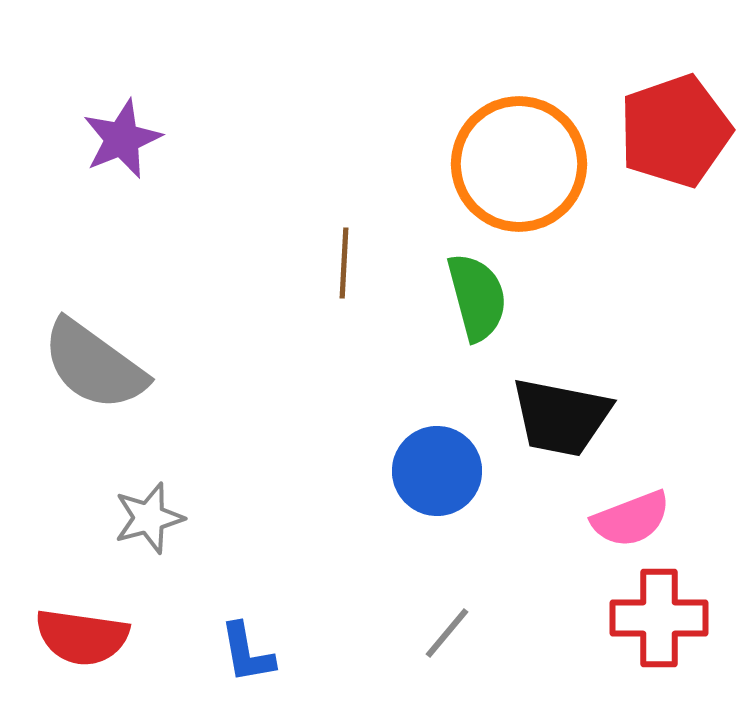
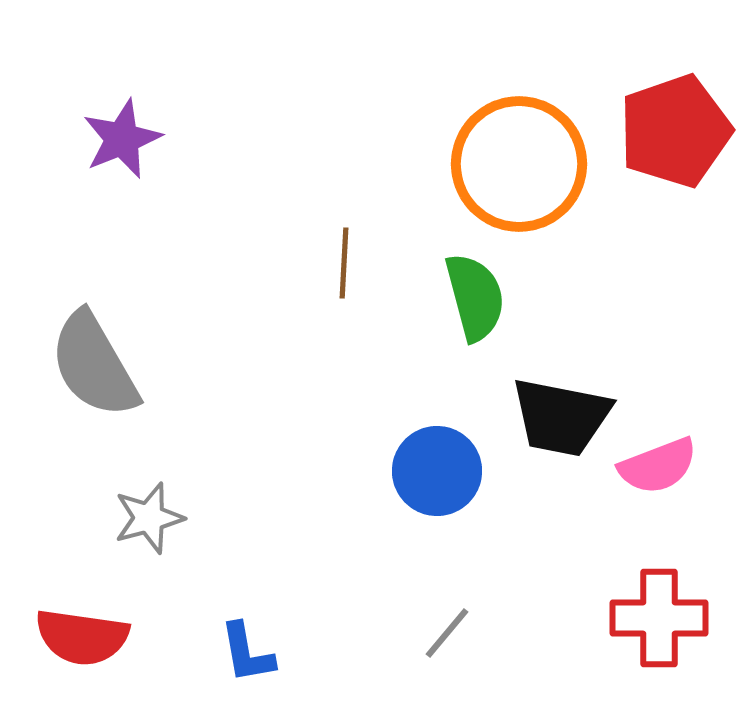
green semicircle: moved 2 px left
gray semicircle: rotated 24 degrees clockwise
pink semicircle: moved 27 px right, 53 px up
